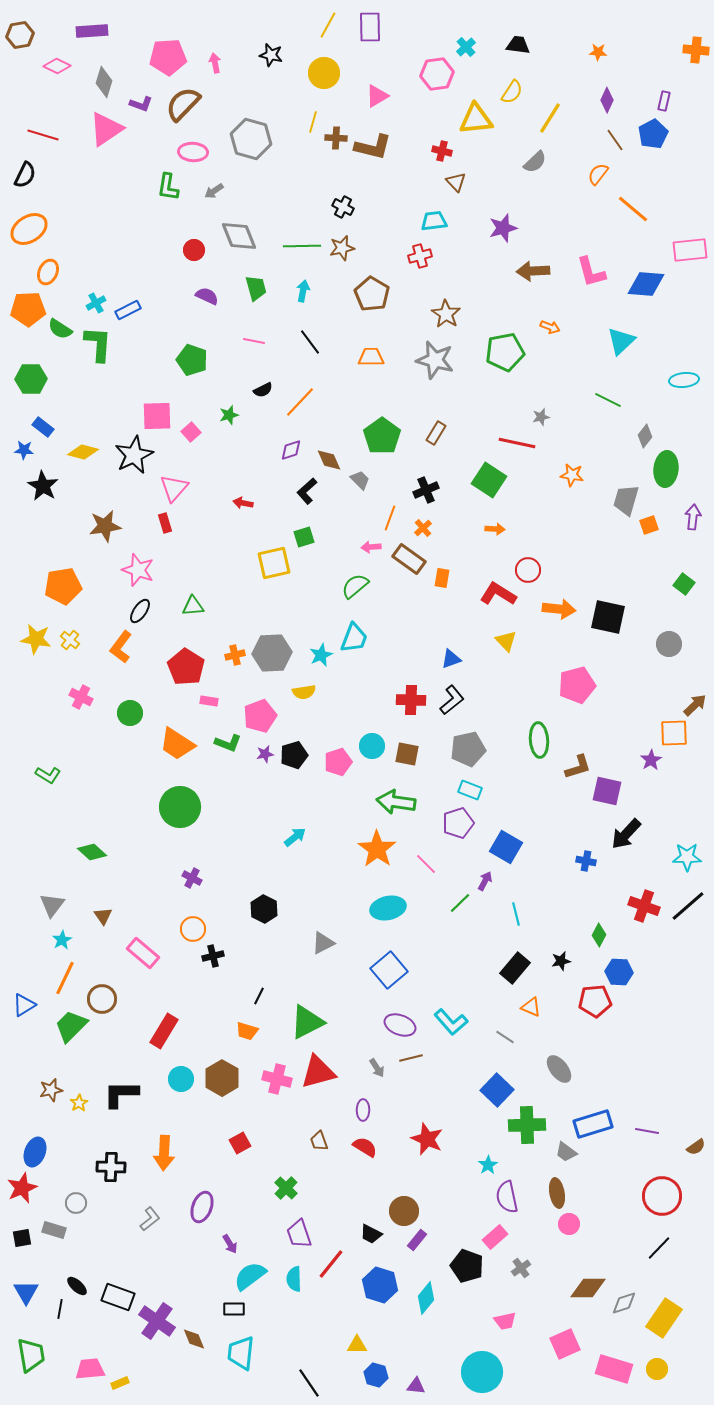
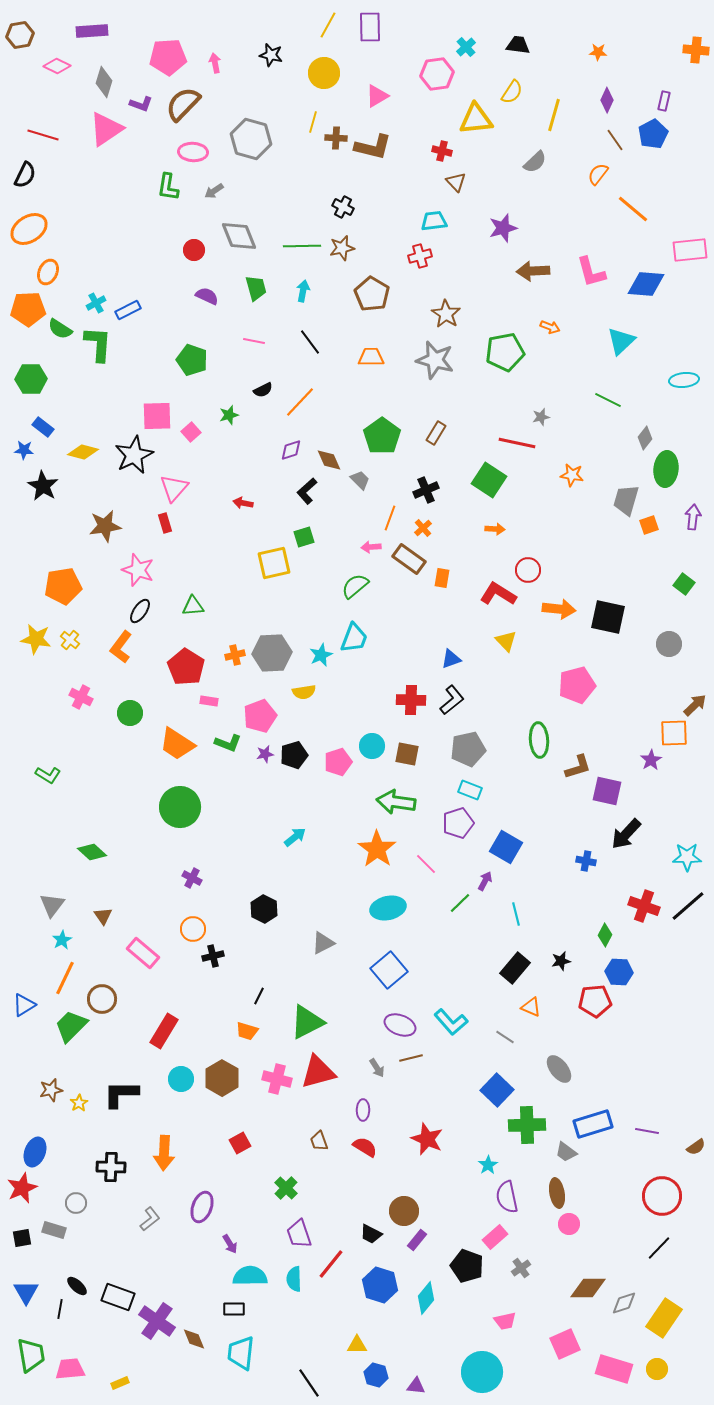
yellow line at (550, 118): moved 4 px right, 3 px up; rotated 16 degrees counterclockwise
gray diamond at (645, 436): moved 2 px down
green diamond at (599, 935): moved 6 px right
cyan semicircle at (250, 1276): rotated 36 degrees clockwise
pink trapezoid at (90, 1369): moved 20 px left
